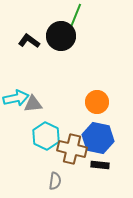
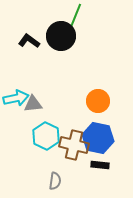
orange circle: moved 1 px right, 1 px up
brown cross: moved 2 px right, 4 px up
